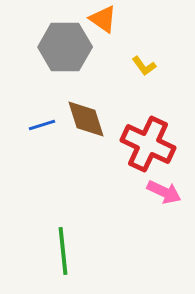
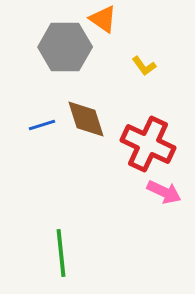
green line: moved 2 px left, 2 px down
